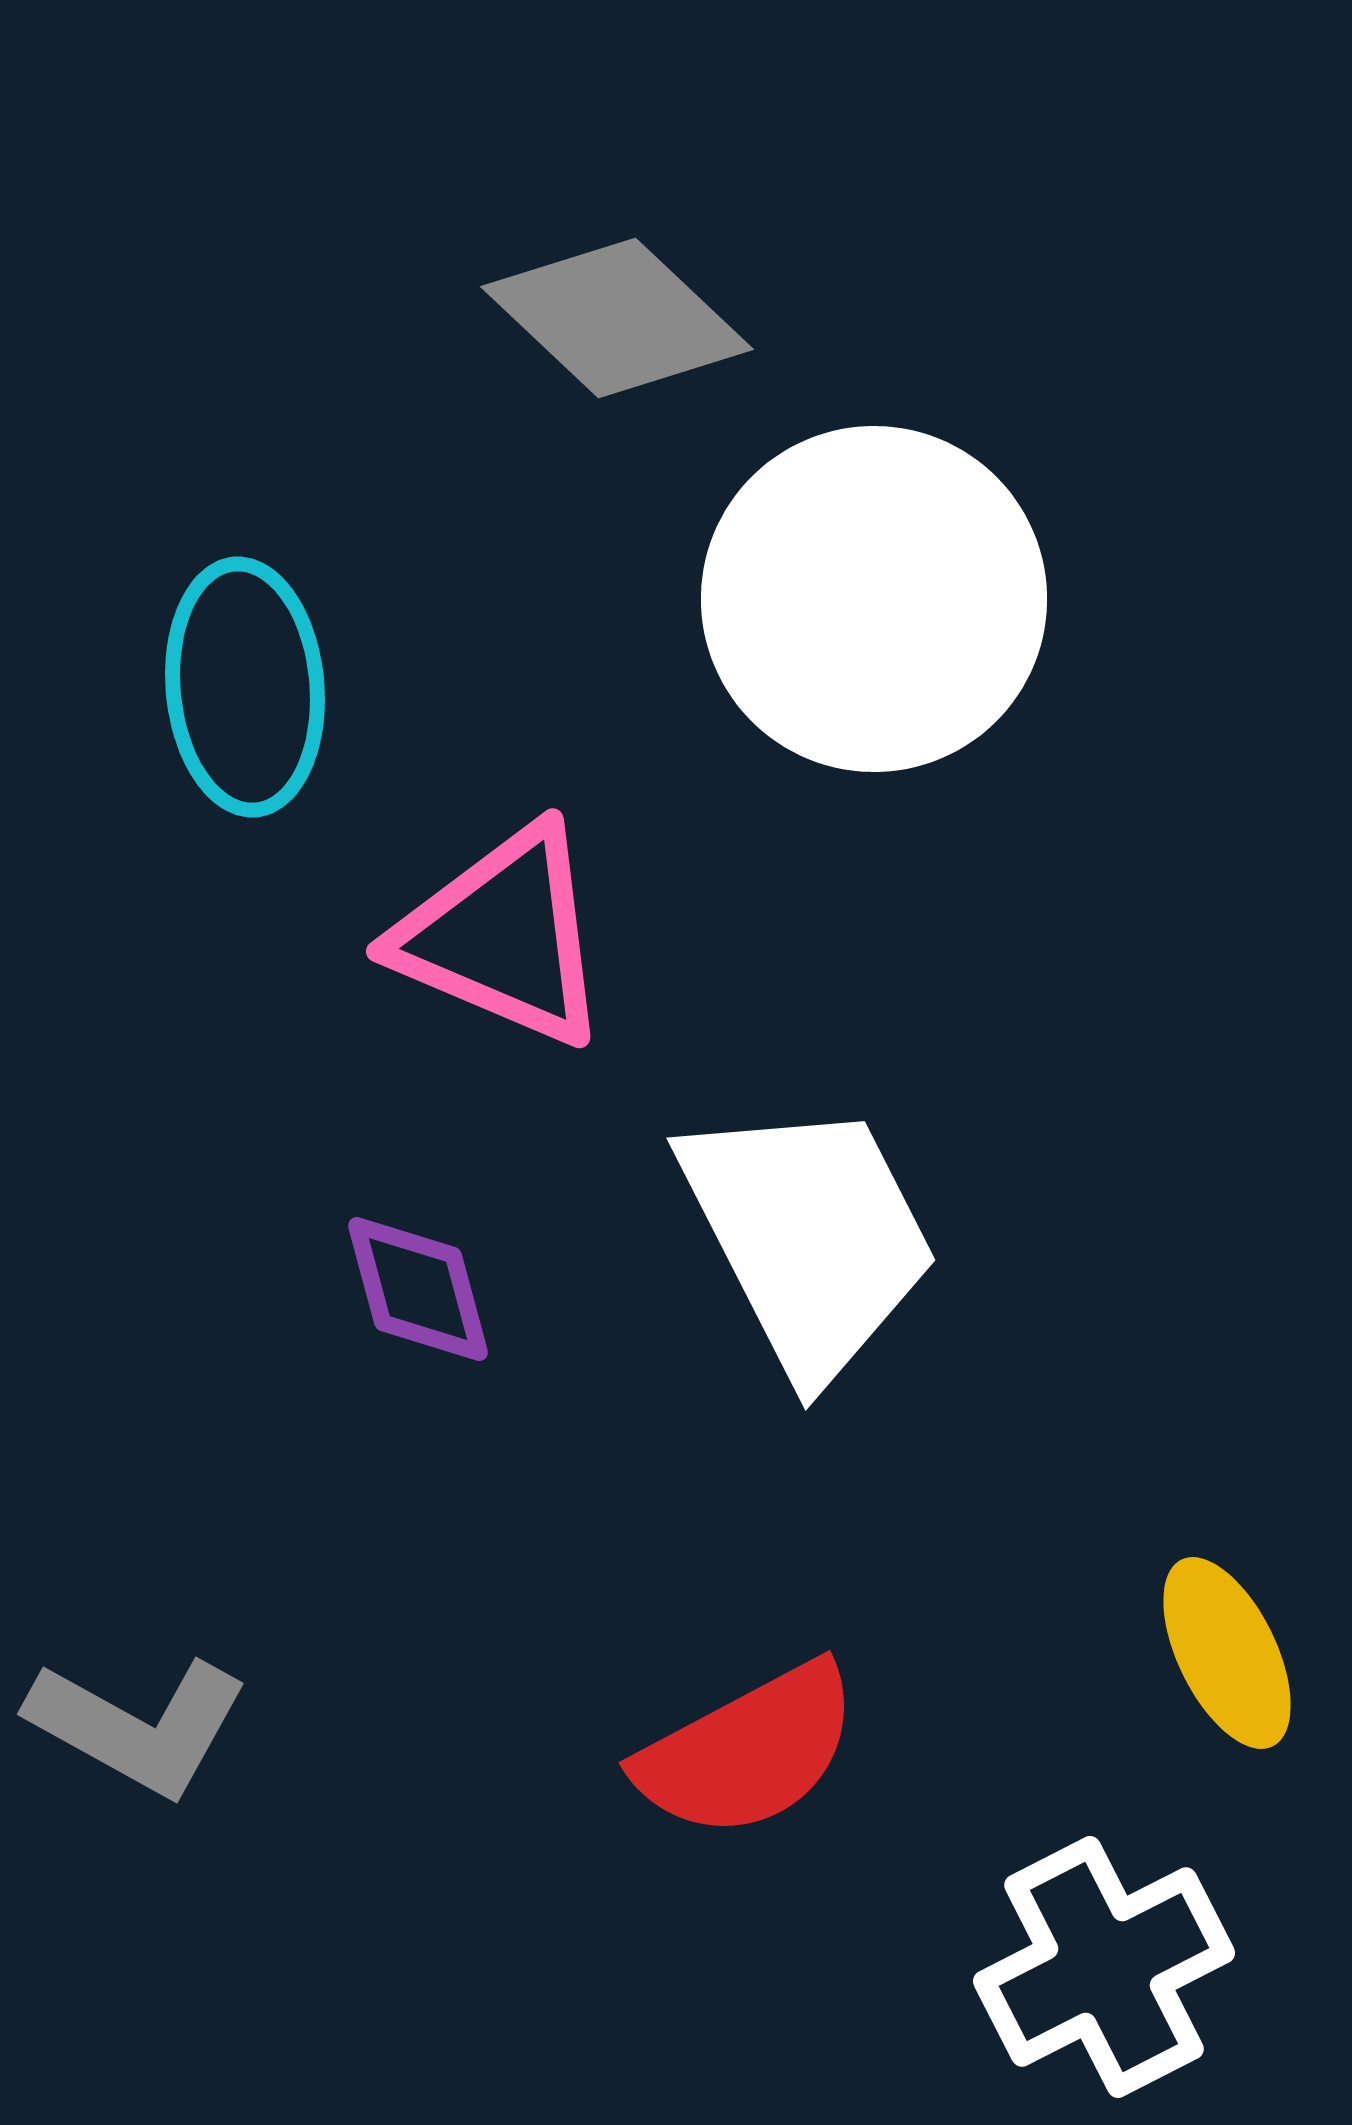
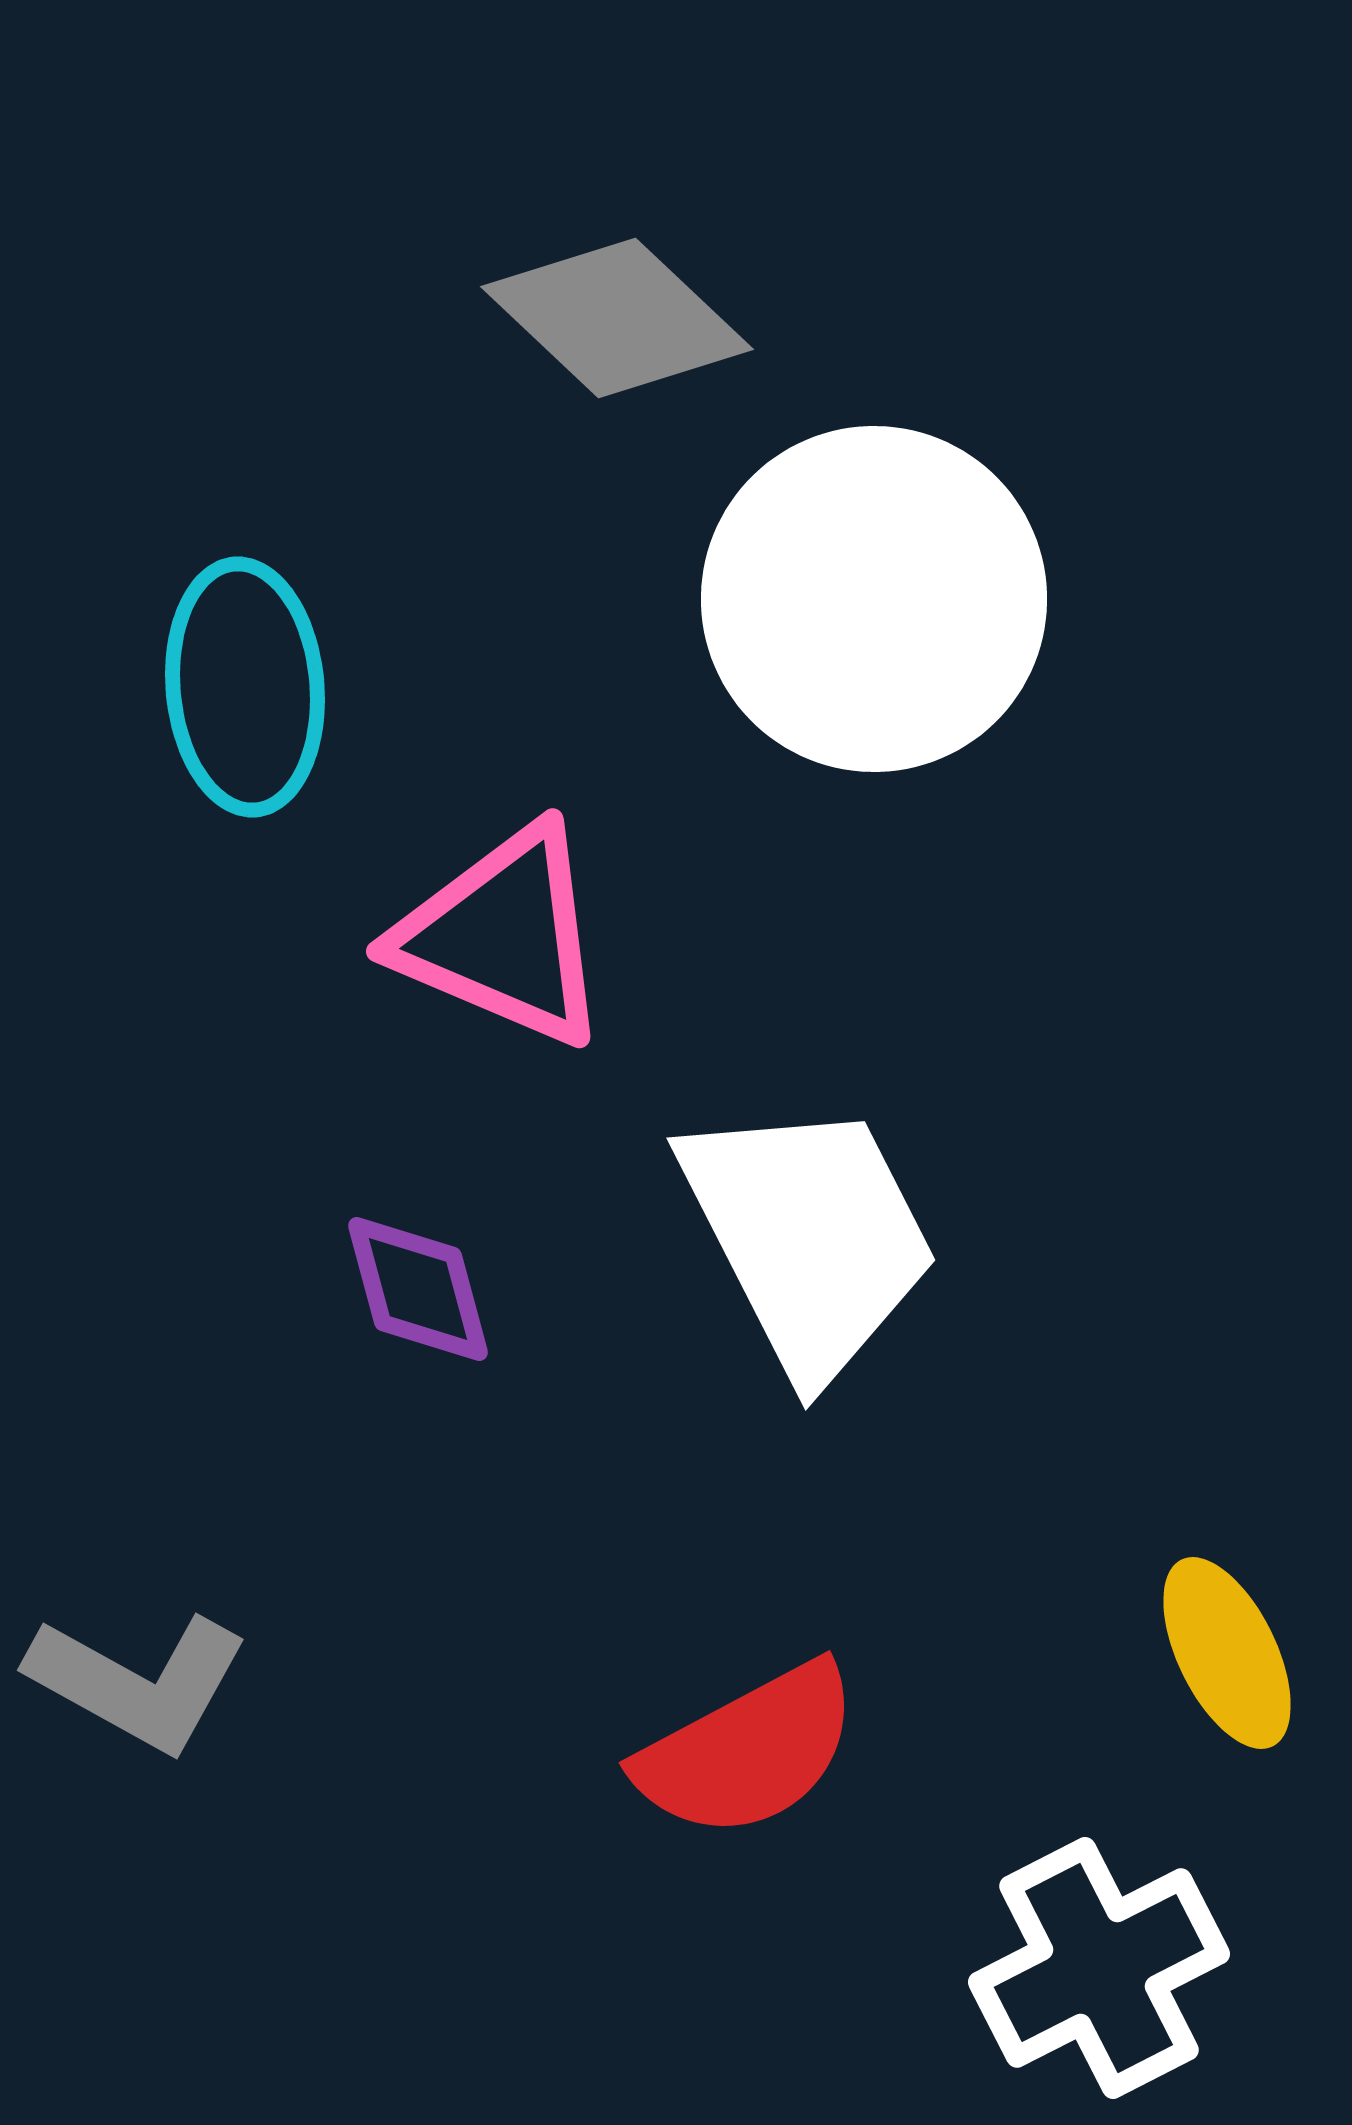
gray L-shape: moved 44 px up
white cross: moved 5 px left, 1 px down
